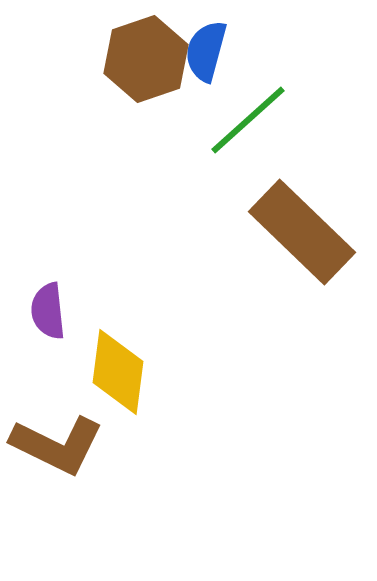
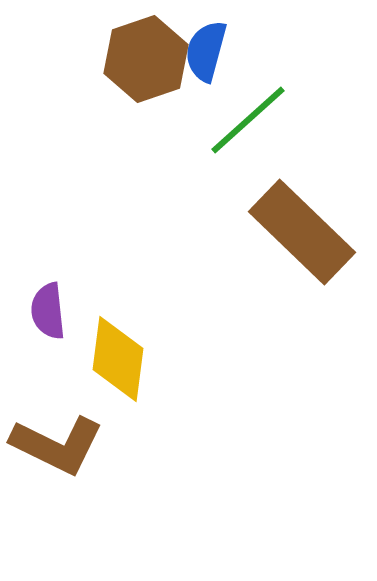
yellow diamond: moved 13 px up
